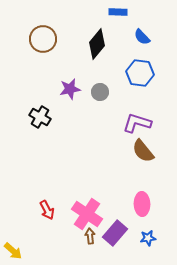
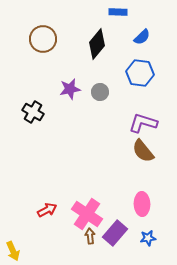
blue semicircle: rotated 90 degrees counterclockwise
black cross: moved 7 px left, 5 px up
purple L-shape: moved 6 px right
red arrow: rotated 90 degrees counterclockwise
yellow arrow: rotated 24 degrees clockwise
